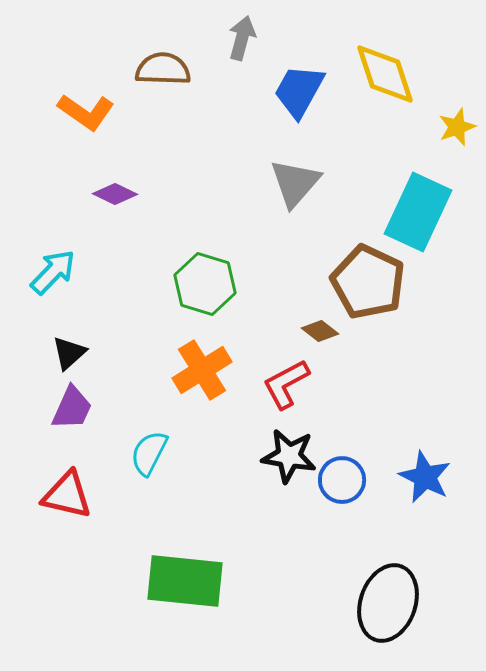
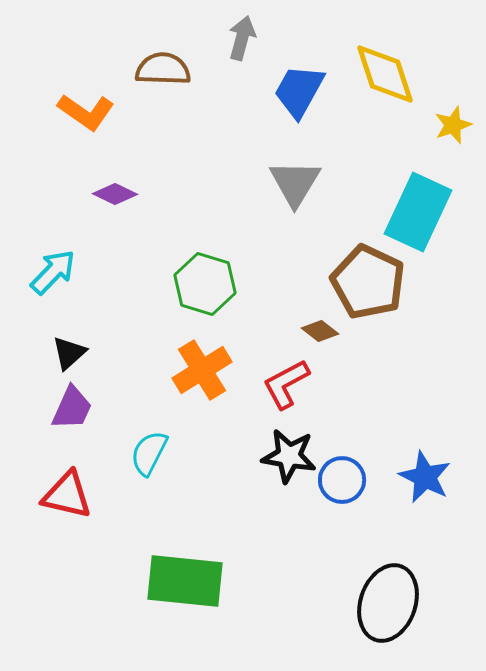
yellow star: moved 4 px left, 2 px up
gray triangle: rotated 10 degrees counterclockwise
